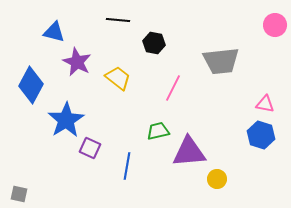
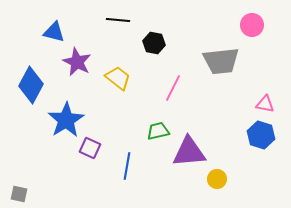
pink circle: moved 23 px left
